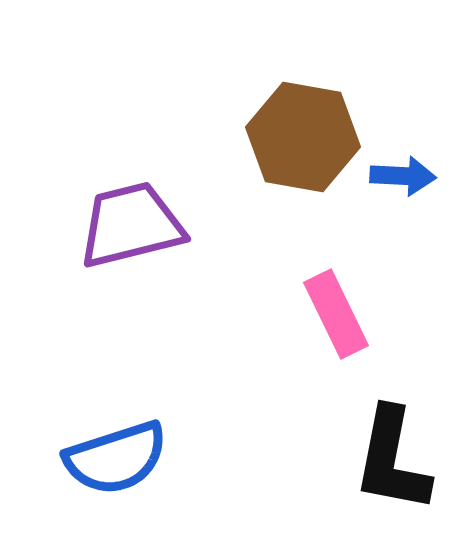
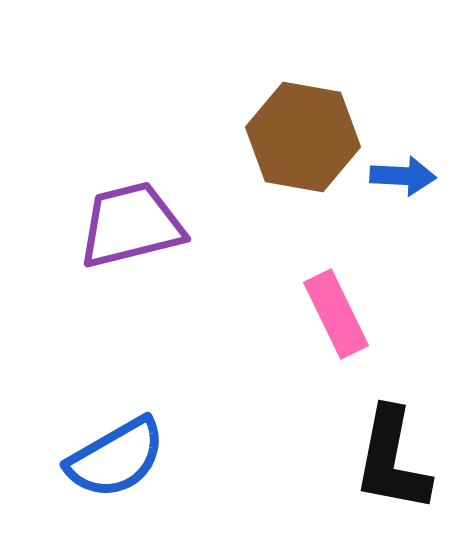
blue semicircle: rotated 12 degrees counterclockwise
